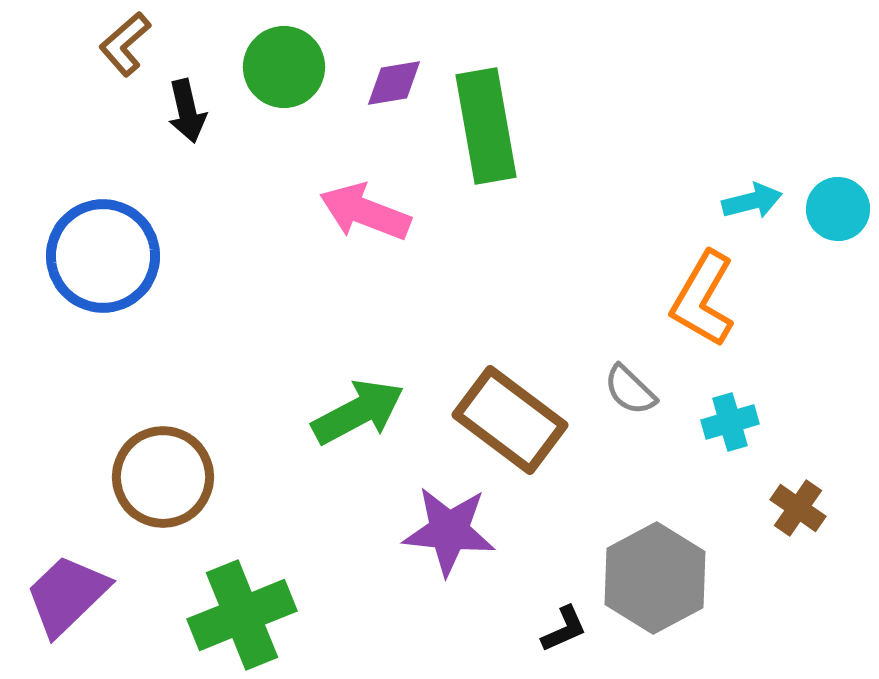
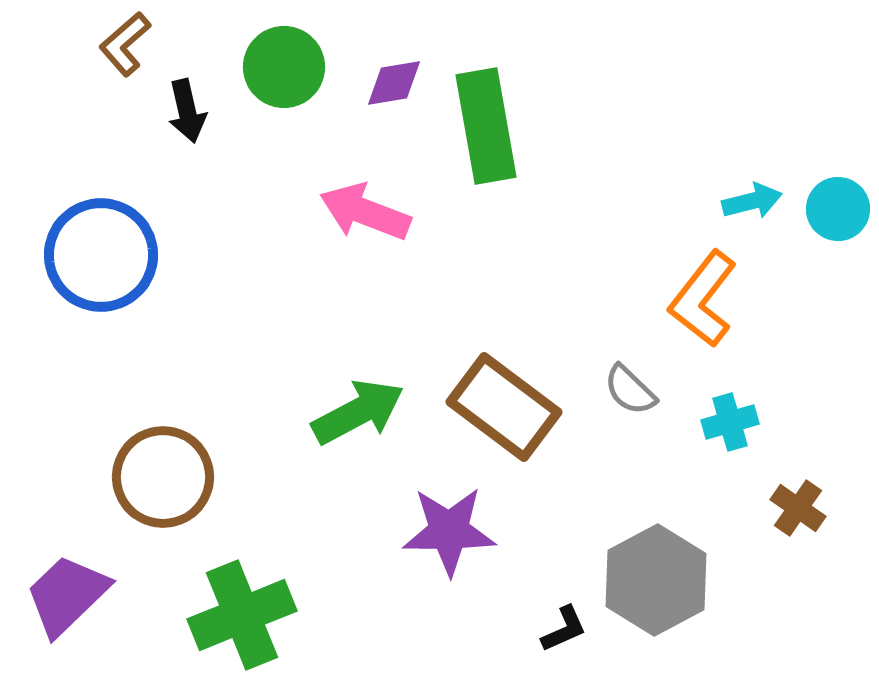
blue circle: moved 2 px left, 1 px up
orange L-shape: rotated 8 degrees clockwise
brown rectangle: moved 6 px left, 13 px up
purple star: rotated 6 degrees counterclockwise
gray hexagon: moved 1 px right, 2 px down
